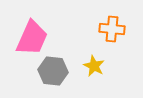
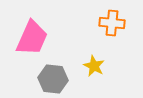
orange cross: moved 6 px up
gray hexagon: moved 8 px down
